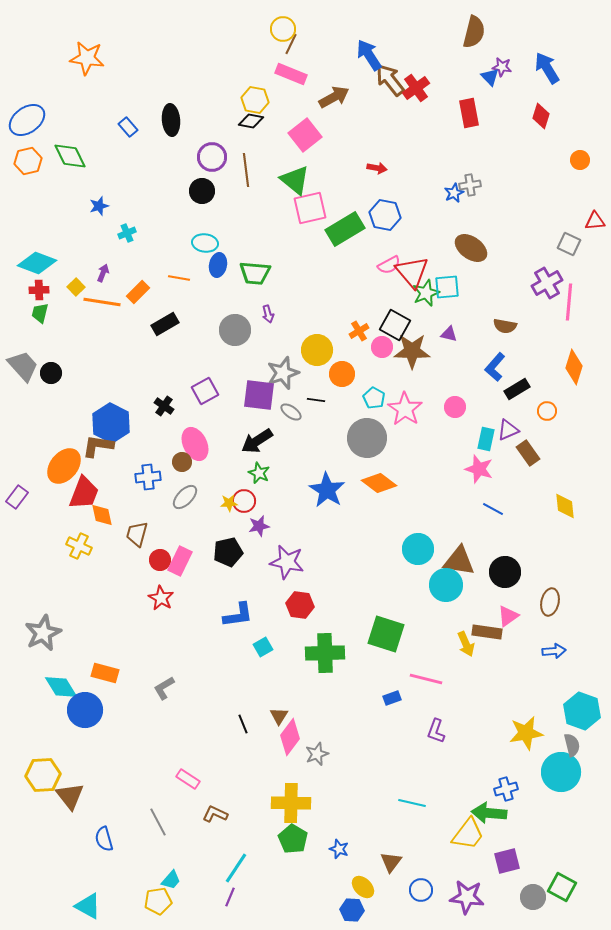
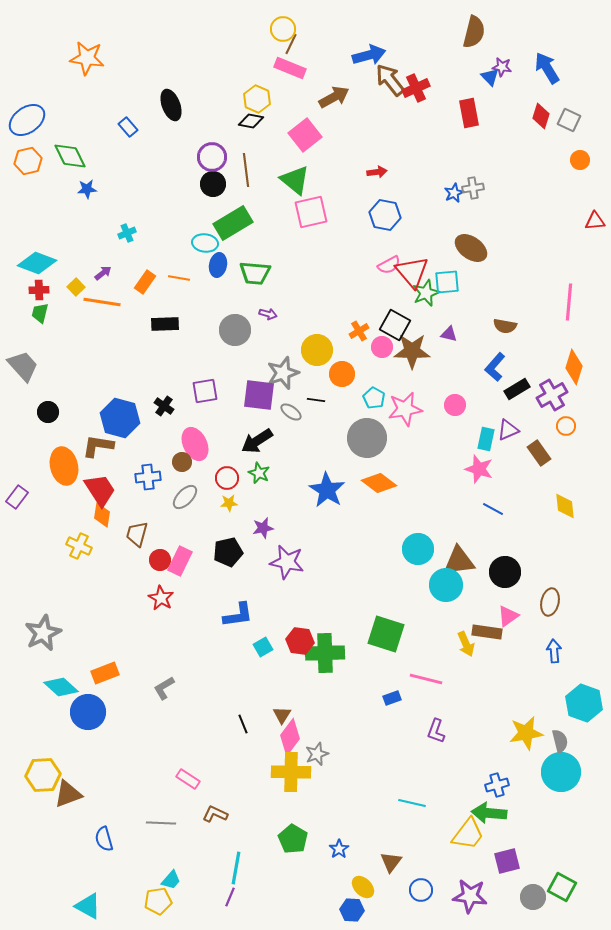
blue arrow at (369, 55): rotated 108 degrees clockwise
pink rectangle at (291, 74): moved 1 px left, 6 px up
red cross at (416, 88): rotated 12 degrees clockwise
yellow hexagon at (255, 100): moved 2 px right, 1 px up; rotated 12 degrees clockwise
black ellipse at (171, 120): moved 15 px up; rotated 16 degrees counterclockwise
red arrow at (377, 168): moved 4 px down; rotated 18 degrees counterclockwise
gray cross at (470, 185): moved 3 px right, 3 px down
black circle at (202, 191): moved 11 px right, 7 px up
blue star at (99, 206): moved 12 px left, 17 px up; rotated 12 degrees clockwise
pink square at (310, 208): moved 1 px right, 4 px down
green rectangle at (345, 229): moved 112 px left, 6 px up
gray square at (569, 244): moved 124 px up
purple arrow at (103, 273): rotated 30 degrees clockwise
purple cross at (547, 283): moved 5 px right, 112 px down
cyan square at (447, 287): moved 5 px up
orange rectangle at (138, 292): moved 7 px right, 10 px up; rotated 10 degrees counterclockwise
purple arrow at (268, 314): rotated 60 degrees counterclockwise
black rectangle at (165, 324): rotated 28 degrees clockwise
black circle at (51, 373): moved 3 px left, 39 px down
purple square at (205, 391): rotated 20 degrees clockwise
pink circle at (455, 407): moved 2 px up
pink star at (405, 409): rotated 28 degrees clockwise
orange circle at (547, 411): moved 19 px right, 15 px down
blue hexagon at (111, 423): moved 9 px right, 5 px up; rotated 12 degrees counterclockwise
brown rectangle at (528, 453): moved 11 px right
orange ellipse at (64, 466): rotated 54 degrees counterclockwise
red trapezoid at (84, 493): moved 16 px right, 3 px up; rotated 54 degrees counterclockwise
red circle at (244, 501): moved 17 px left, 23 px up
orange diamond at (102, 515): rotated 20 degrees clockwise
purple star at (259, 526): moved 4 px right, 2 px down
brown triangle at (459, 561): rotated 16 degrees counterclockwise
red hexagon at (300, 605): moved 36 px down
blue arrow at (554, 651): rotated 90 degrees counterclockwise
orange rectangle at (105, 673): rotated 36 degrees counterclockwise
cyan diamond at (61, 687): rotated 16 degrees counterclockwise
blue circle at (85, 710): moved 3 px right, 2 px down
cyan hexagon at (582, 711): moved 2 px right, 8 px up
brown triangle at (279, 716): moved 3 px right, 1 px up
gray semicircle at (572, 745): moved 12 px left, 4 px up
blue cross at (506, 789): moved 9 px left, 4 px up
brown triangle at (70, 796): moved 2 px left, 2 px up; rotated 48 degrees clockwise
yellow cross at (291, 803): moved 31 px up
gray line at (158, 822): moved 3 px right, 1 px down; rotated 60 degrees counterclockwise
blue star at (339, 849): rotated 18 degrees clockwise
cyan line at (236, 868): rotated 24 degrees counterclockwise
purple star at (467, 897): moved 3 px right, 1 px up
